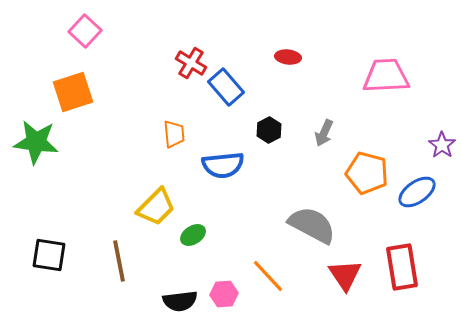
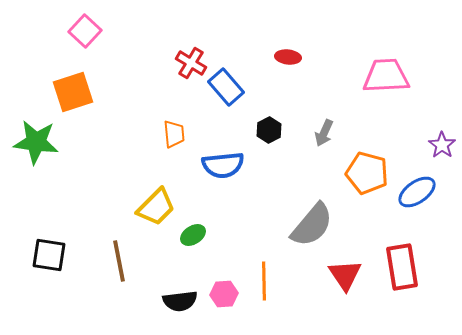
gray semicircle: rotated 102 degrees clockwise
orange line: moved 4 px left, 5 px down; rotated 42 degrees clockwise
